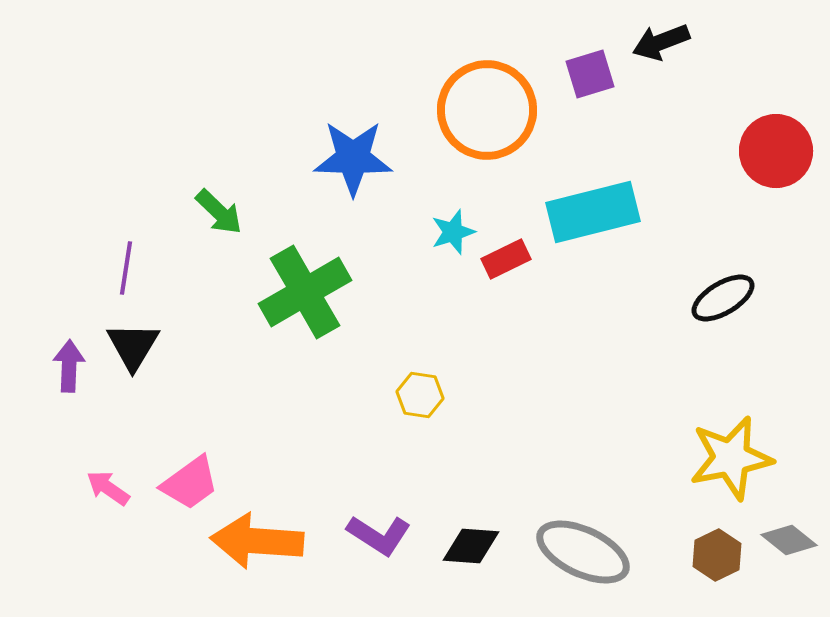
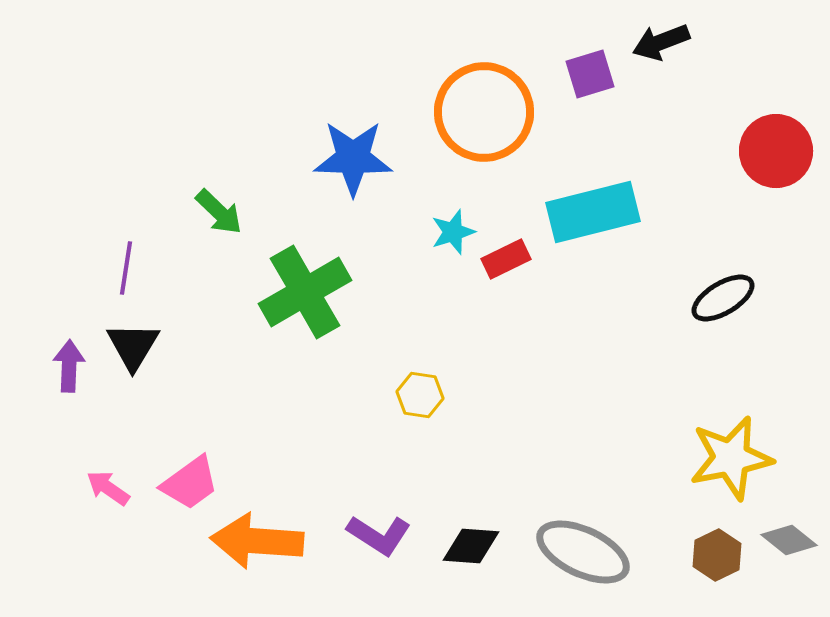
orange circle: moved 3 px left, 2 px down
